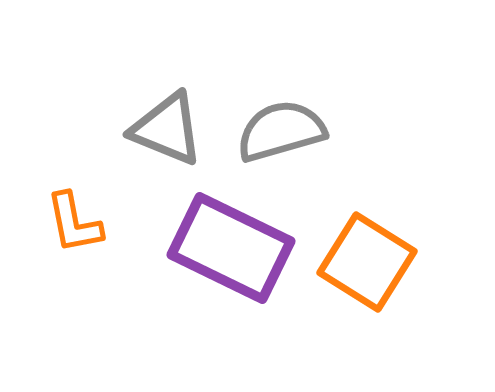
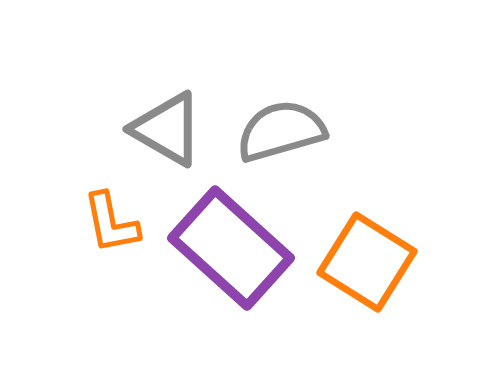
gray triangle: rotated 8 degrees clockwise
orange L-shape: moved 37 px right
purple rectangle: rotated 16 degrees clockwise
